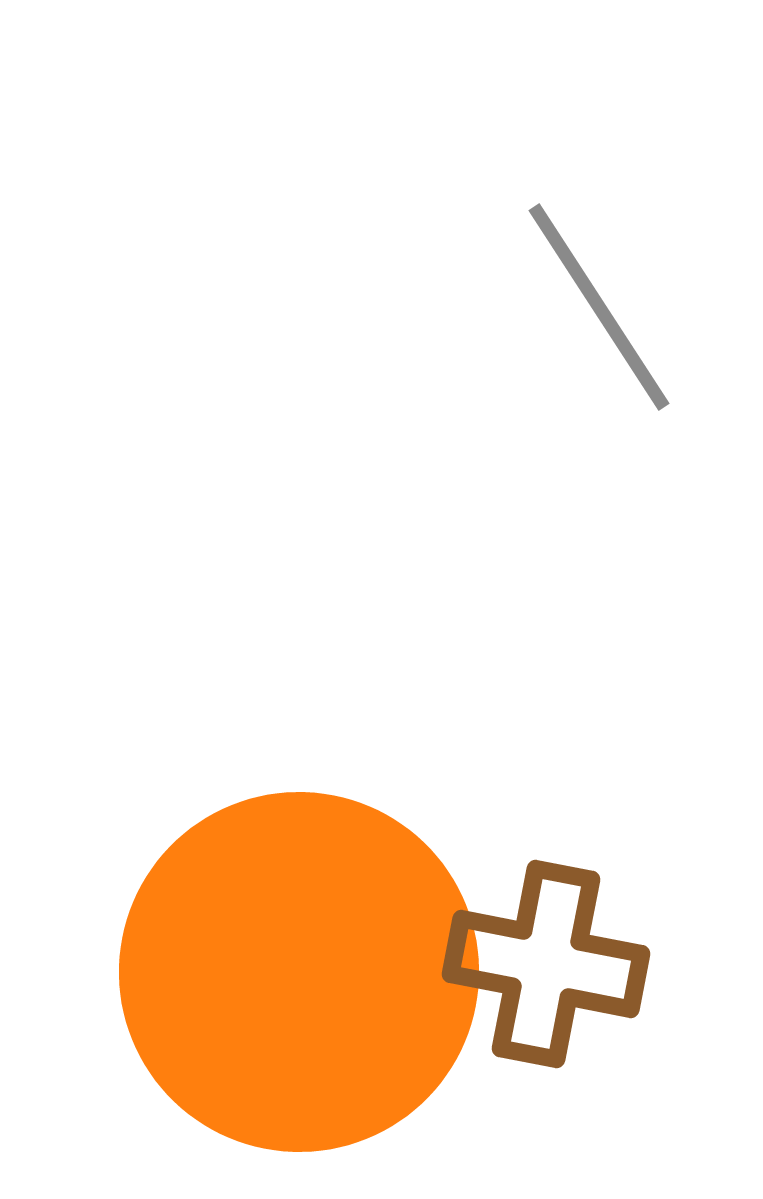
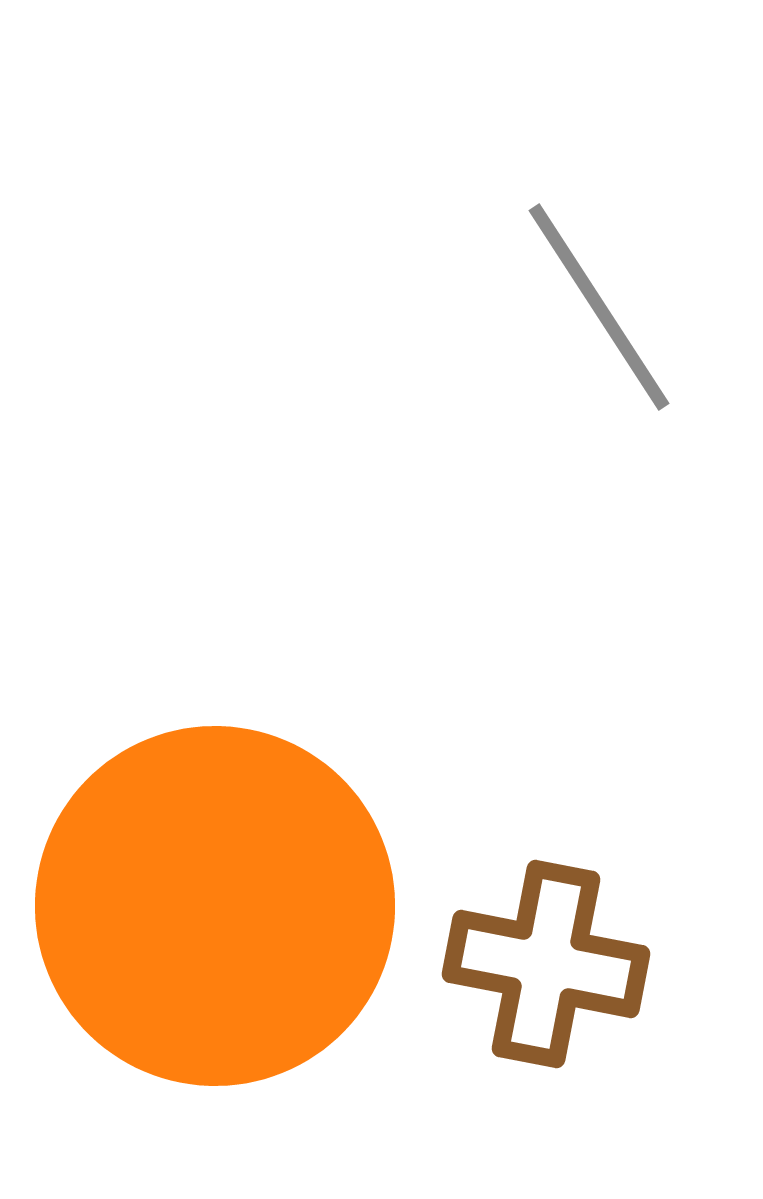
orange circle: moved 84 px left, 66 px up
